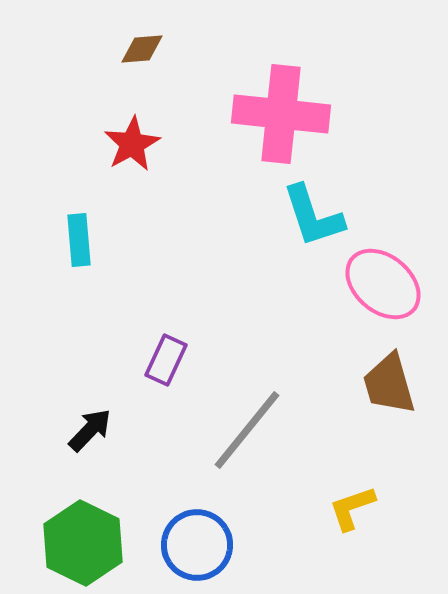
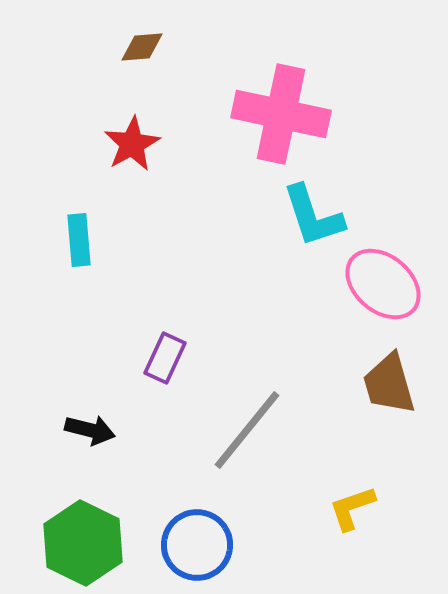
brown diamond: moved 2 px up
pink cross: rotated 6 degrees clockwise
purple rectangle: moved 1 px left, 2 px up
black arrow: rotated 60 degrees clockwise
